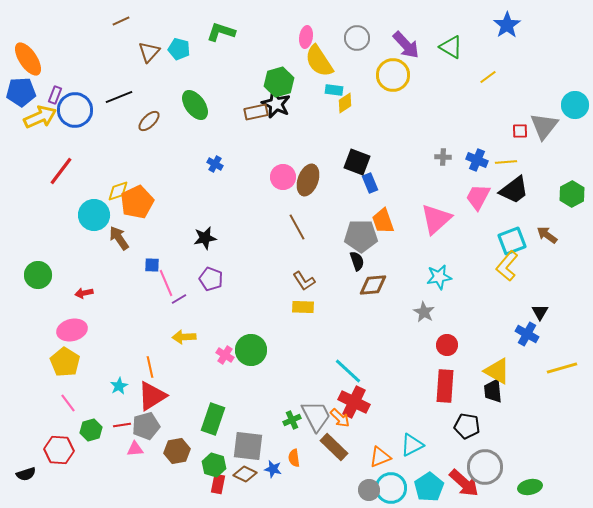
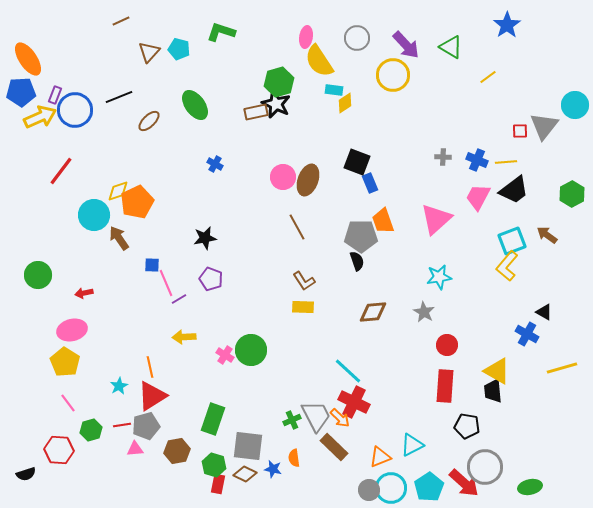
brown diamond at (373, 285): moved 27 px down
black triangle at (540, 312): moved 4 px right; rotated 30 degrees counterclockwise
